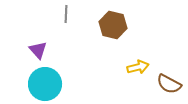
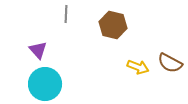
yellow arrow: rotated 35 degrees clockwise
brown semicircle: moved 1 px right, 21 px up
